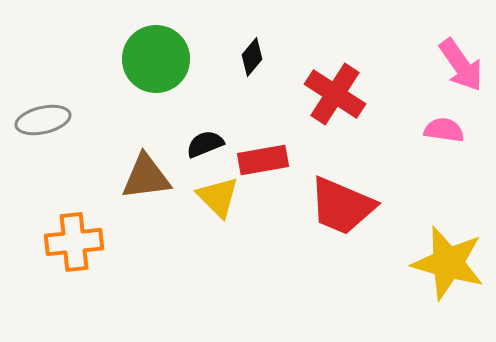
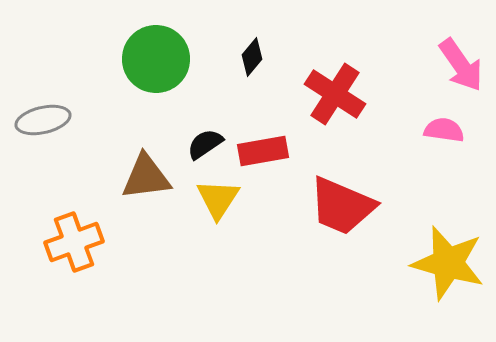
black semicircle: rotated 12 degrees counterclockwise
red rectangle: moved 9 px up
yellow triangle: moved 2 px down; rotated 18 degrees clockwise
orange cross: rotated 14 degrees counterclockwise
